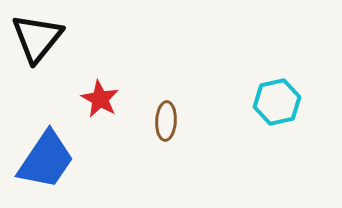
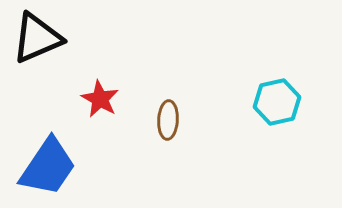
black triangle: rotated 28 degrees clockwise
brown ellipse: moved 2 px right, 1 px up
blue trapezoid: moved 2 px right, 7 px down
